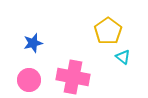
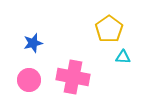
yellow pentagon: moved 1 px right, 2 px up
cyan triangle: rotated 35 degrees counterclockwise
